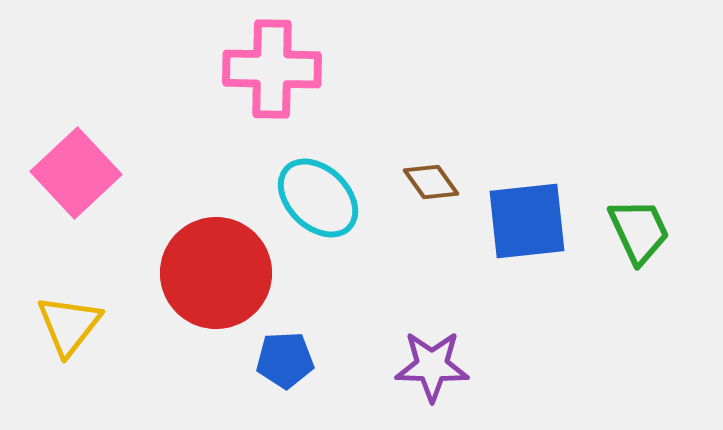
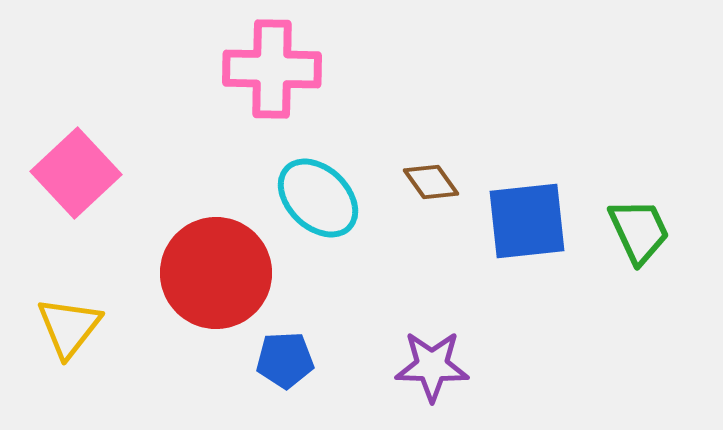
yellow triangle: moved 2 px down
